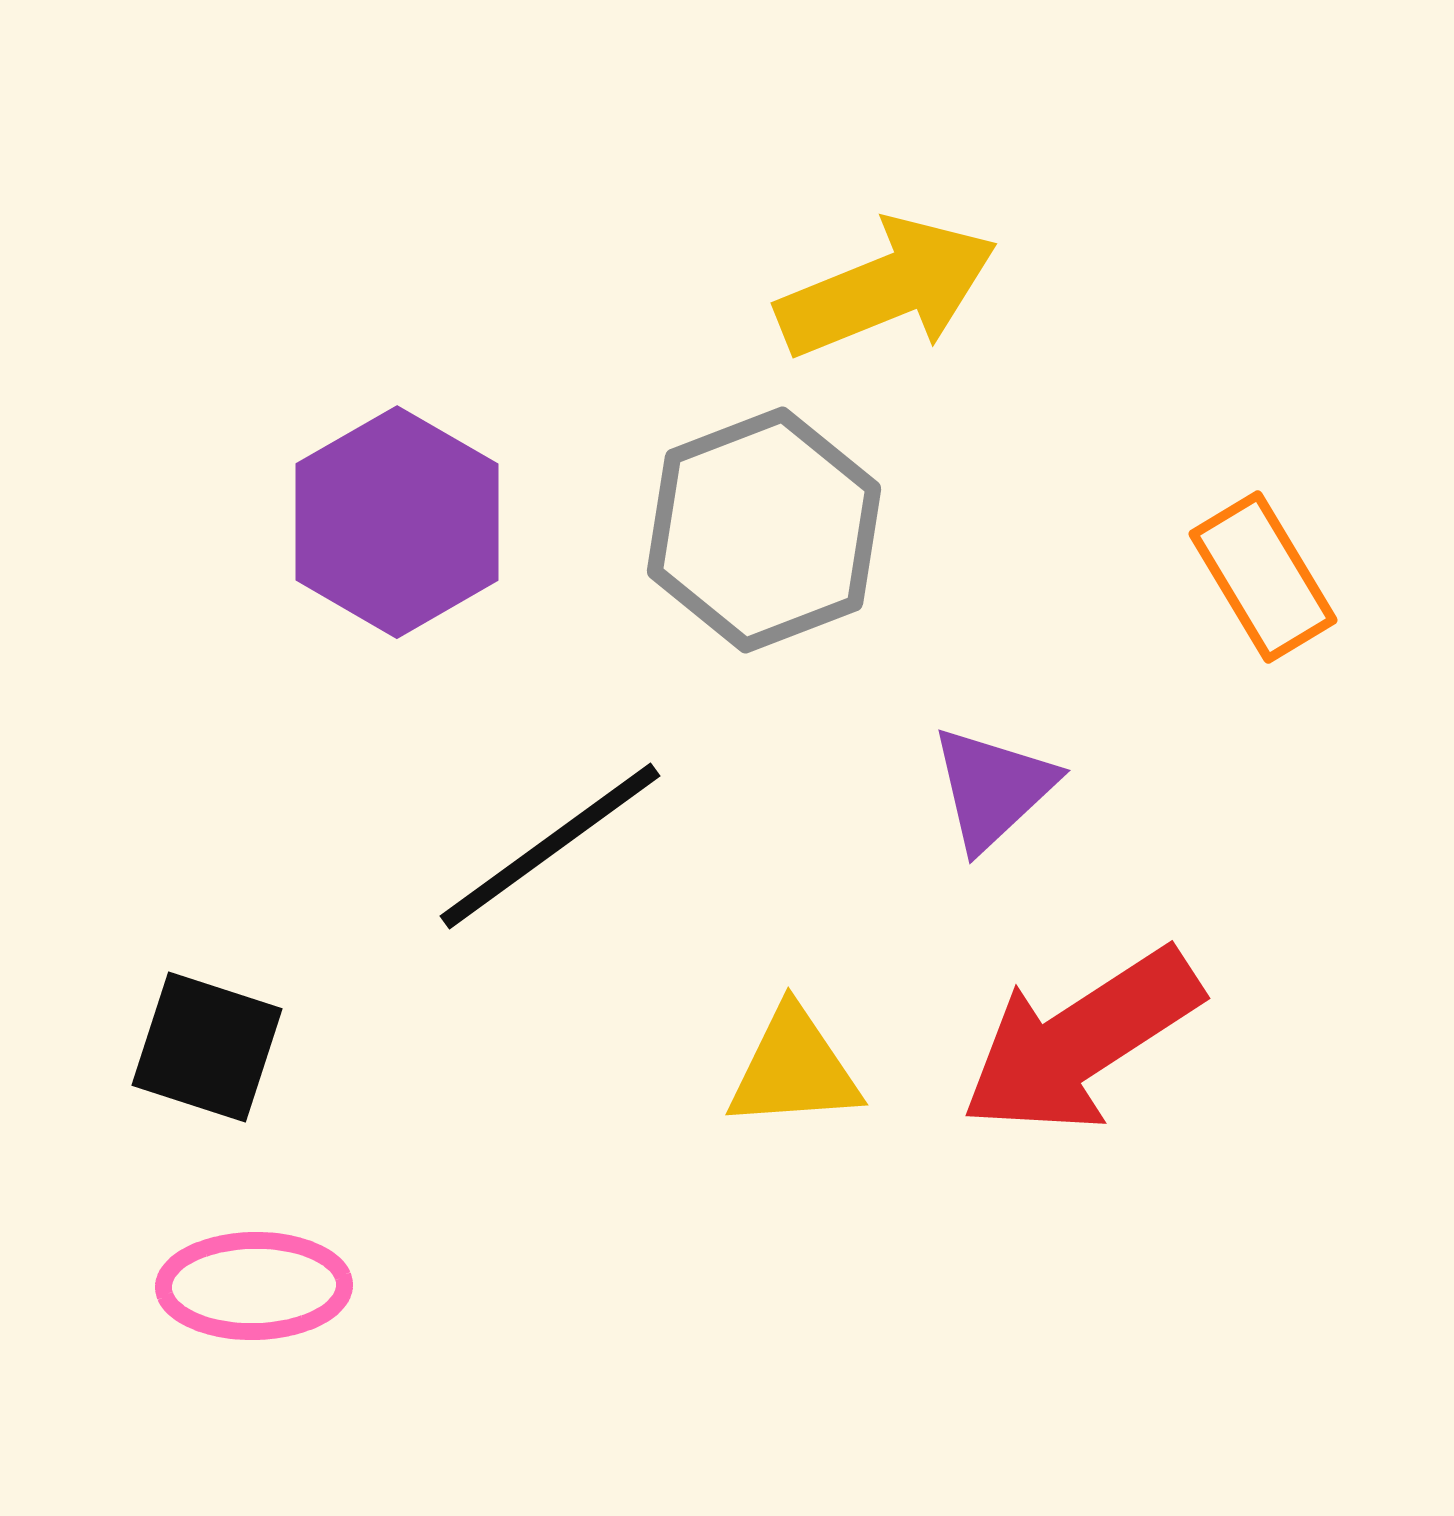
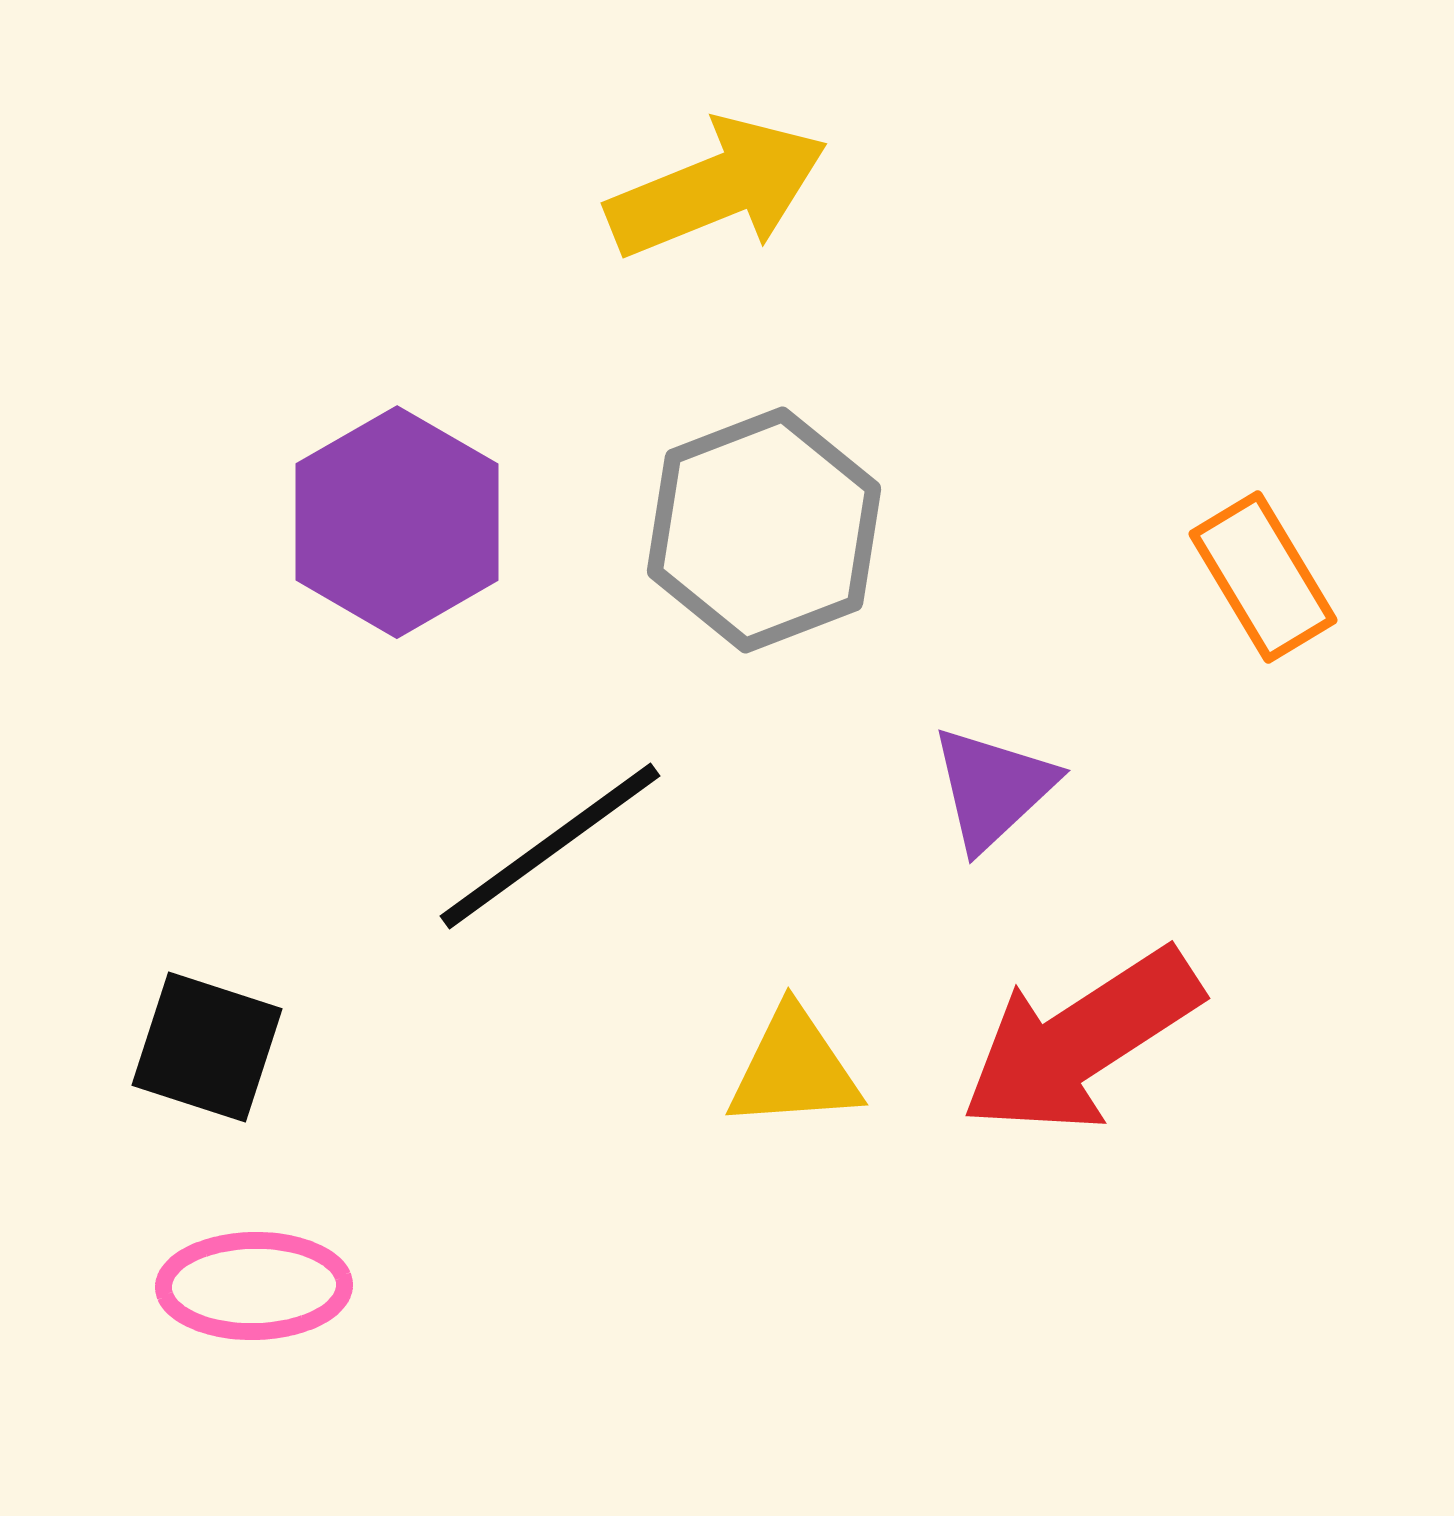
yellow arrow: moved 170 px left, 100 px up
